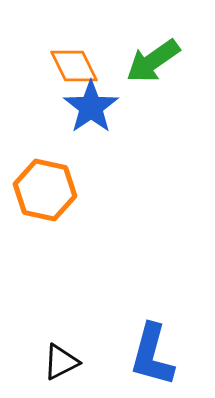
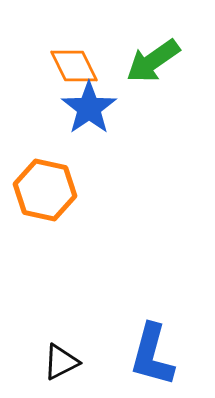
blue star: moved 2 px left, 1 px down
